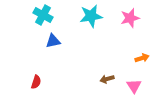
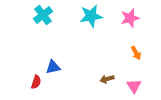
cyan cross: rotated 24 degrees clockwise
blue triangle: moved 26 px down
orange arrow: moved 6 px left, 5 px up; rotated 80 degrees clockwise
